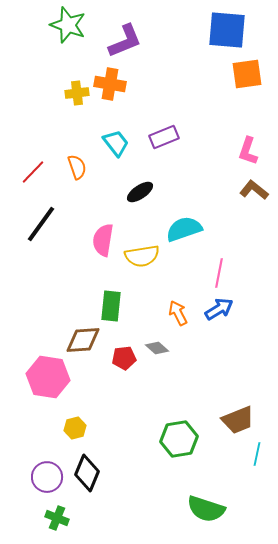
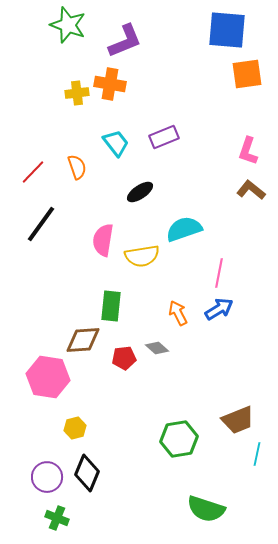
brown L-shape: moved 3 px left
